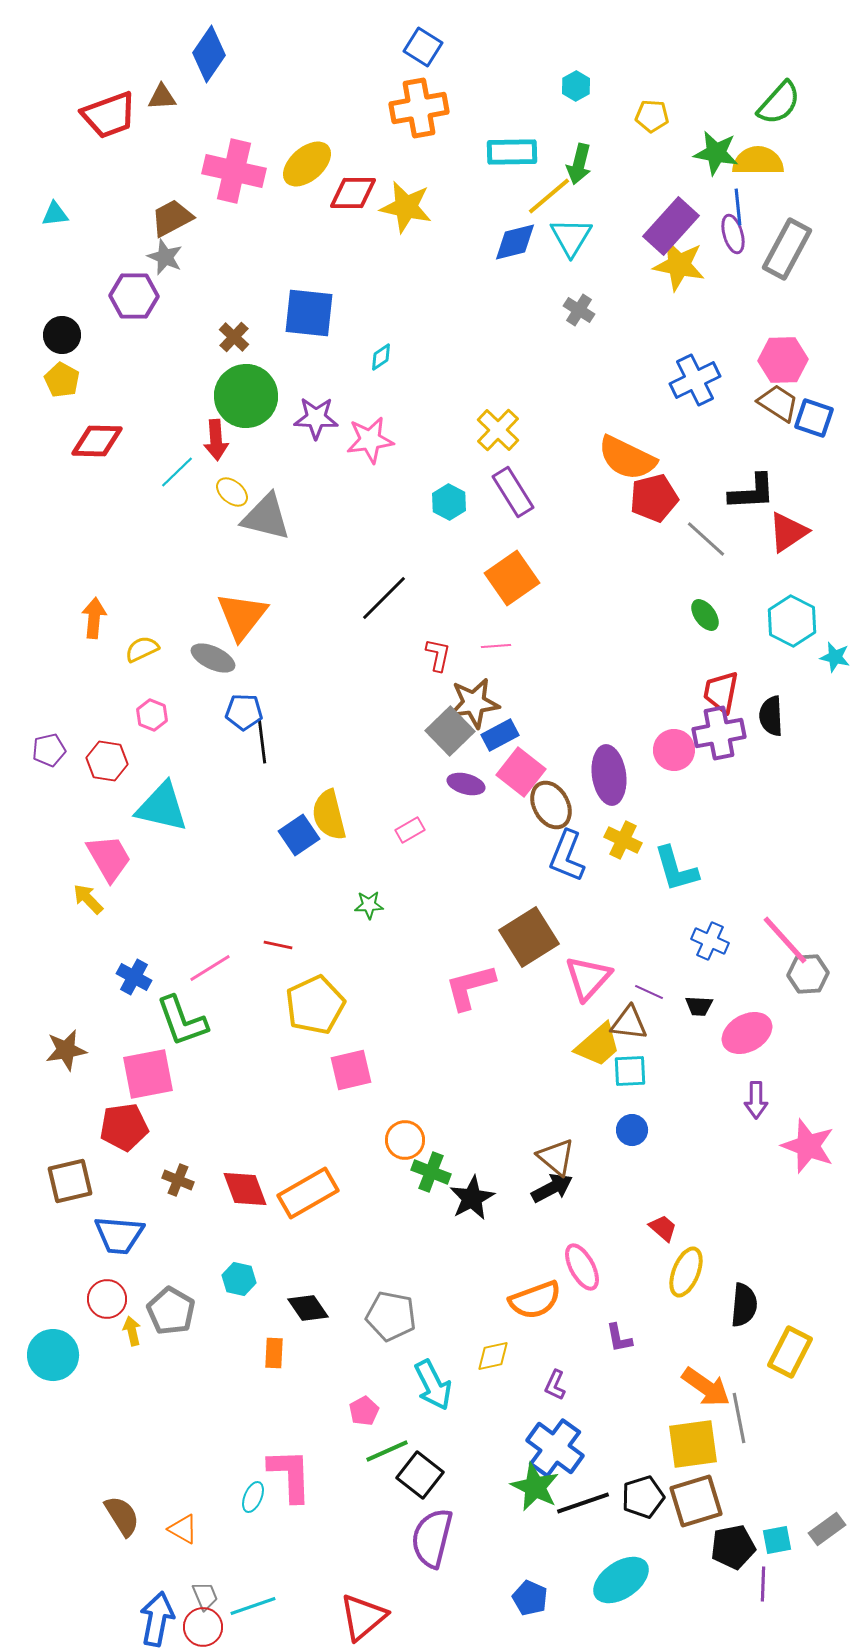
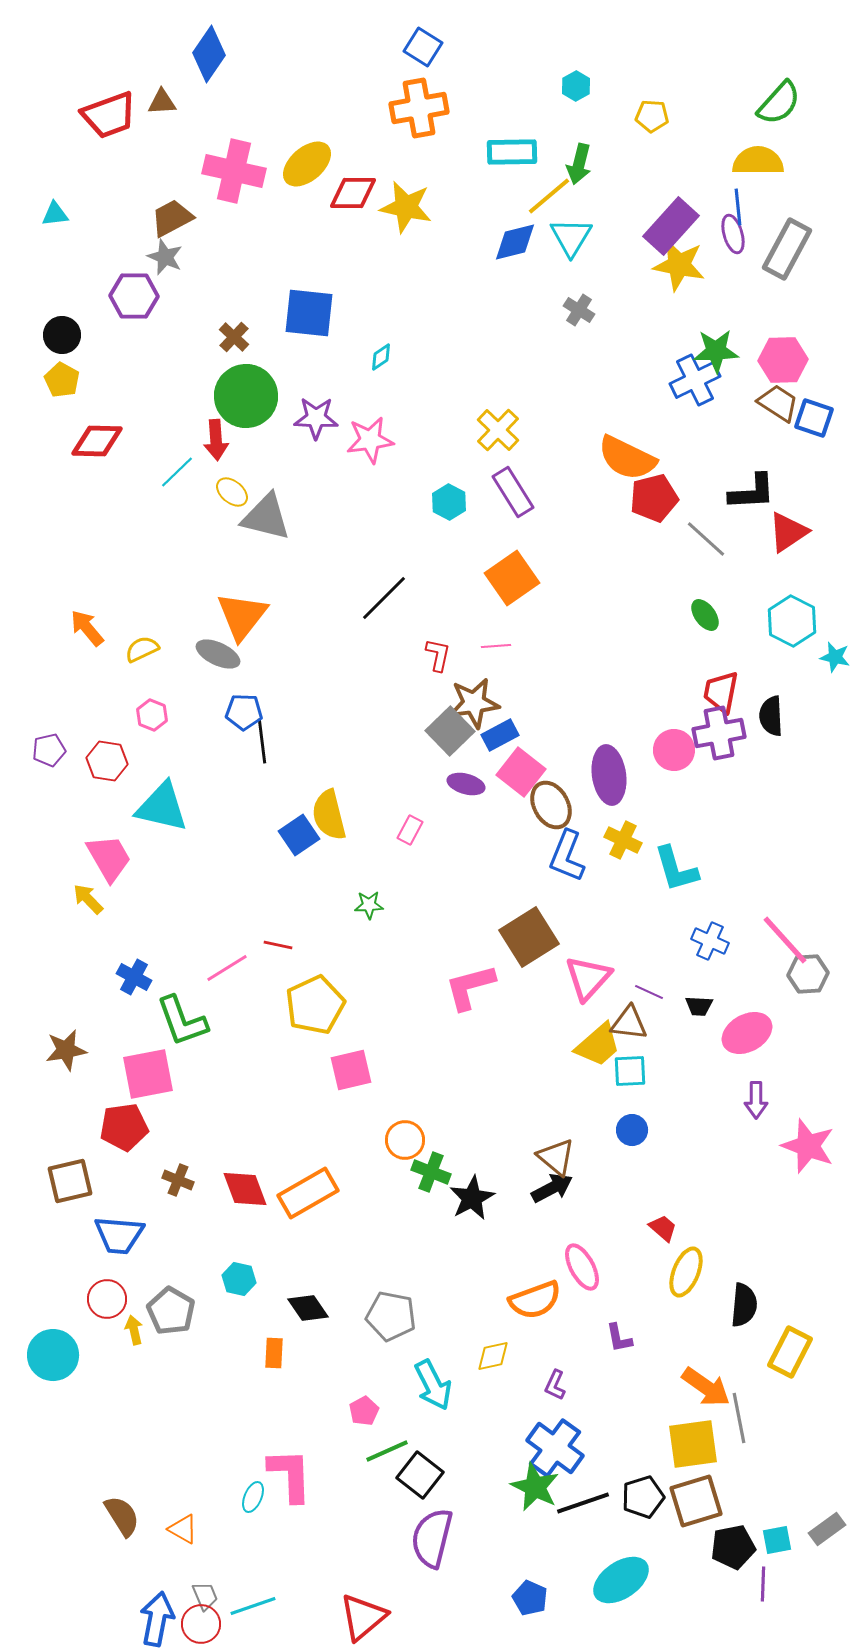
brown triangle at (162, 97): moved 5 px down
green star at (716, 153): moved 198 px down; rotated 12 degrees counterclockwise
orange arrow at (94, 618): moved 7 px left, 10 px down; rotated 45 degrees counterclockwise
gray ellipse at (213, 658): moved 5 px right, 4 px up
pink rectangle at (410, 830): rotated 32 degrees counterclockwise
pink line at (210, 968): moved 17 px right
yellow arrow at (132, 1331): moved 2 px right, 1 px up
red circle at (203, 1627): moved 2 px left, 3 px up
